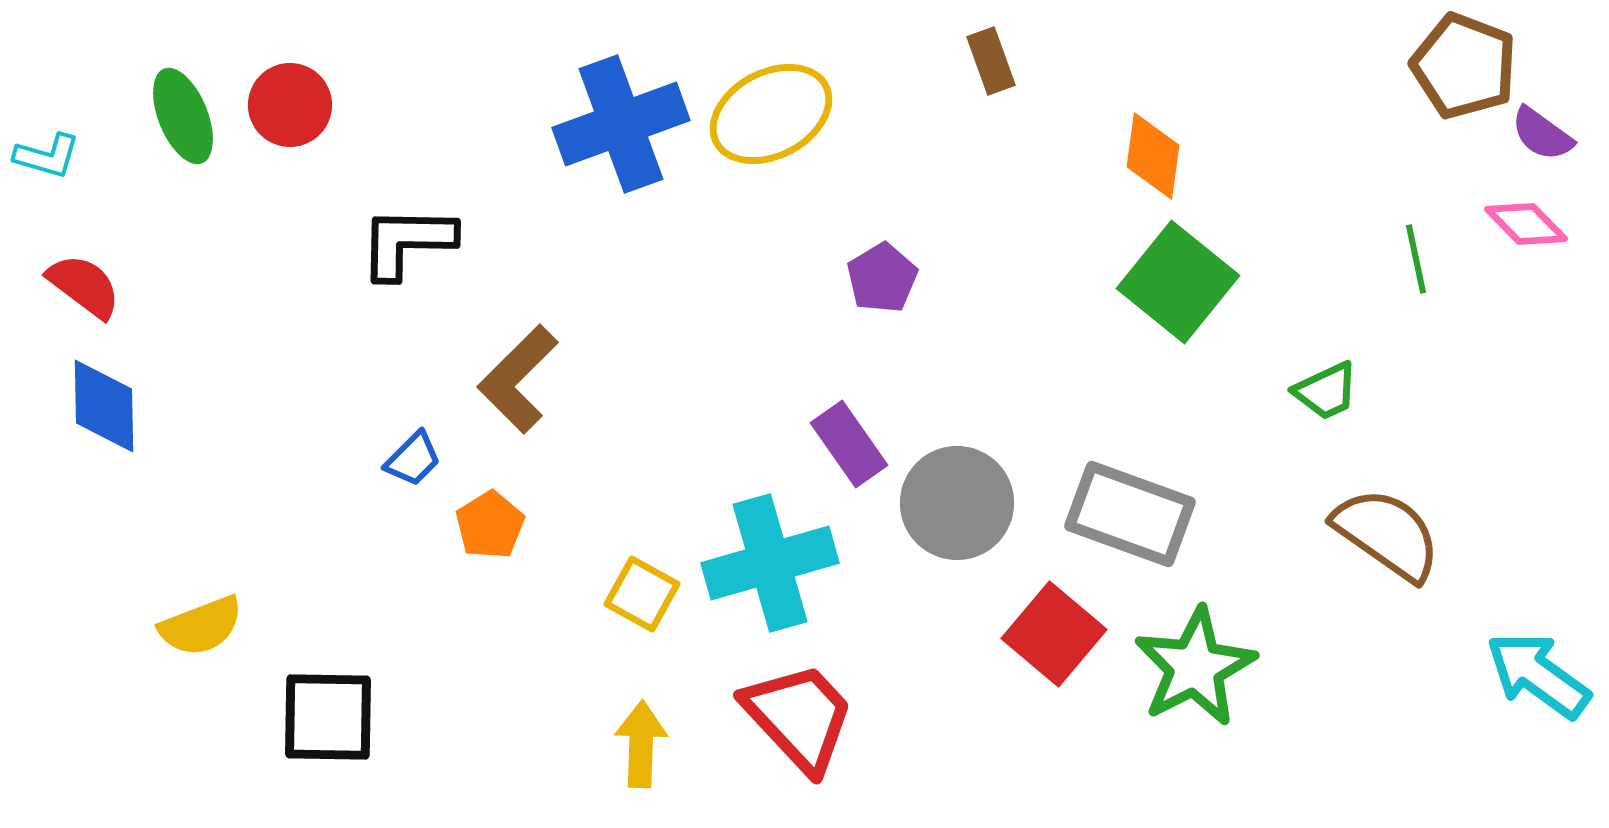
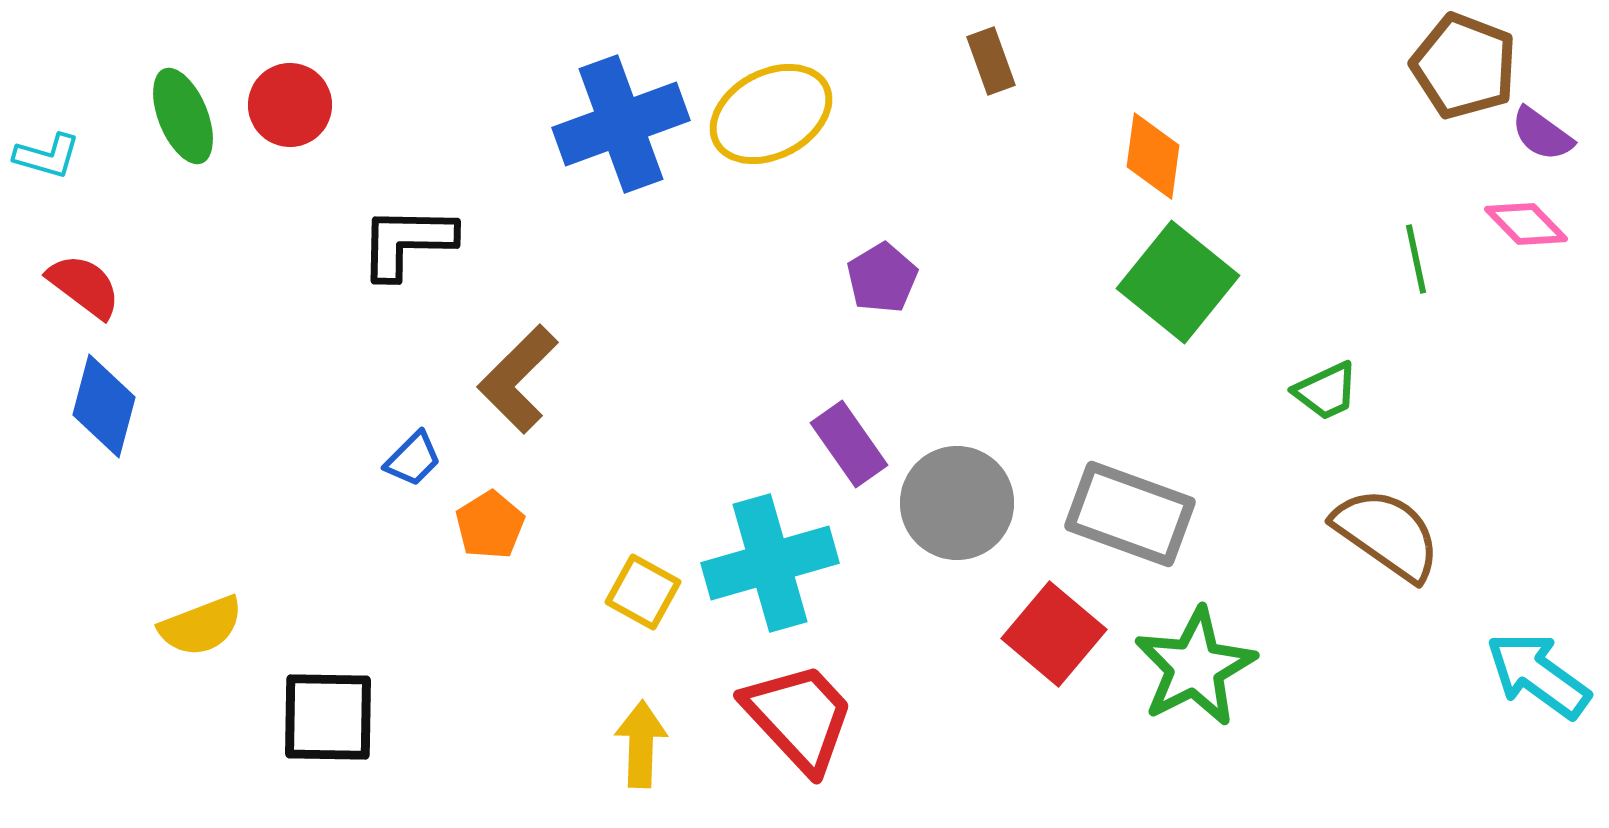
blue diamond: rotated 16 degrees clockwise
yellow square: moved 1 px right, 2 px up
